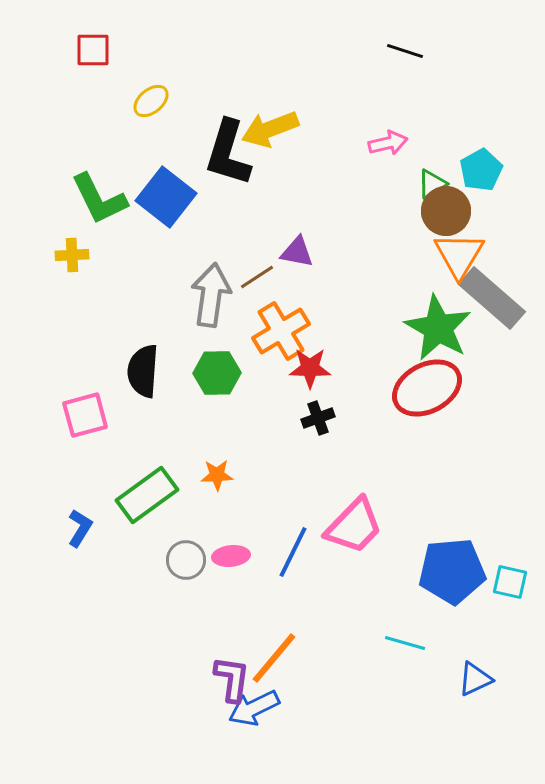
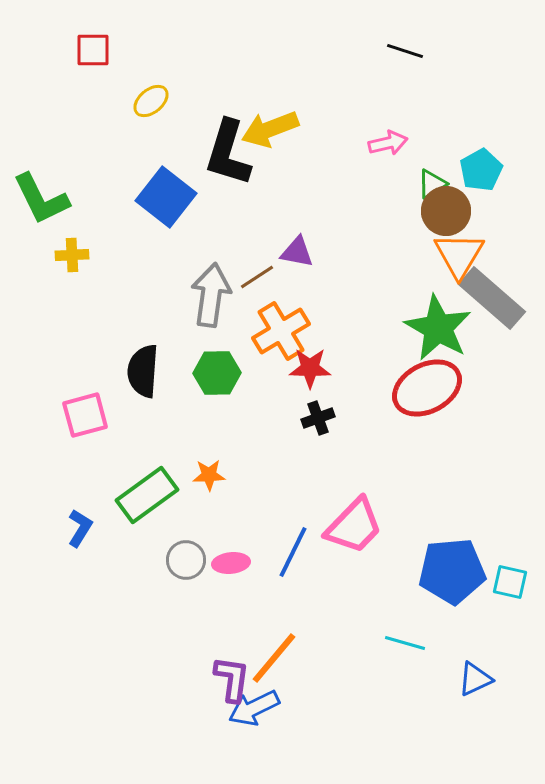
green L-shape: moved 58 px left
orange star: moved 8 px left
pink ellipse: moved 7 px down
